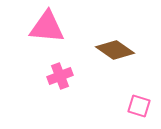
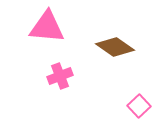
brown diamond: moved 3 px up
pink square: rotated 30 degrees clockwise
